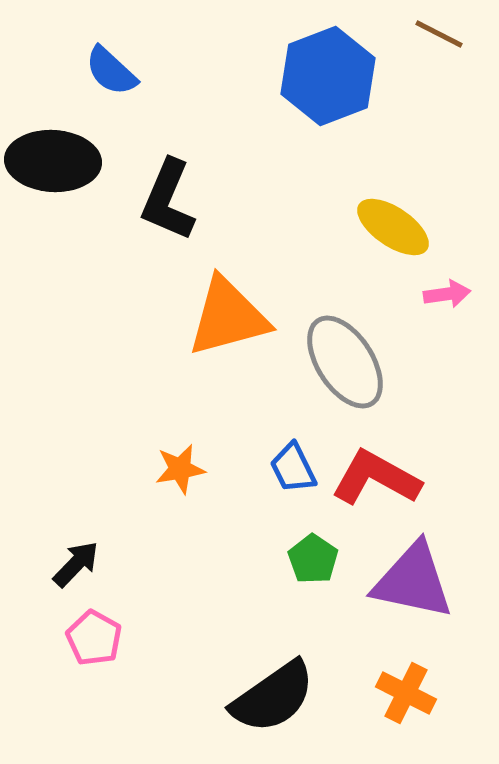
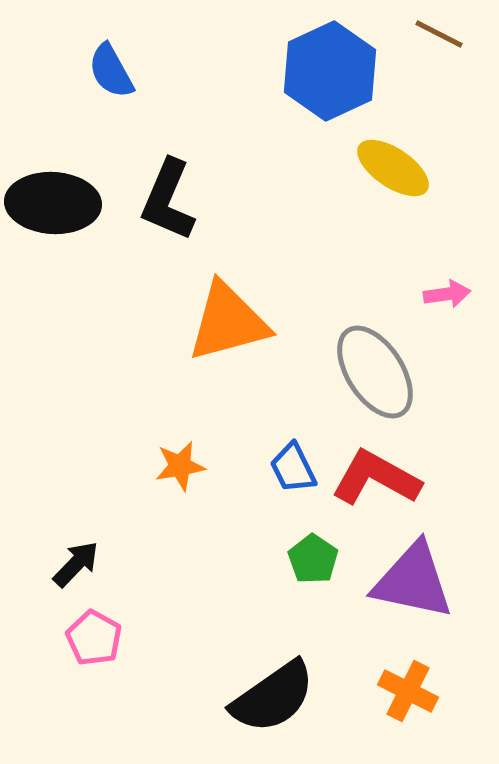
blue semicircle: rotated 18 degrees clockwise
blue hexagon: moved 2 px right, 5 px up; rotated 4 degrees counterclockwise
black ellipse: moved 42 px down
yellow ellipse: moved 59 px up
orange triangle: moved 5 px down
gray ellipse: moved 30 px right, 10 px down
orange star: moved 3 px up
orange cross: moved 2 px right, 2 px up
